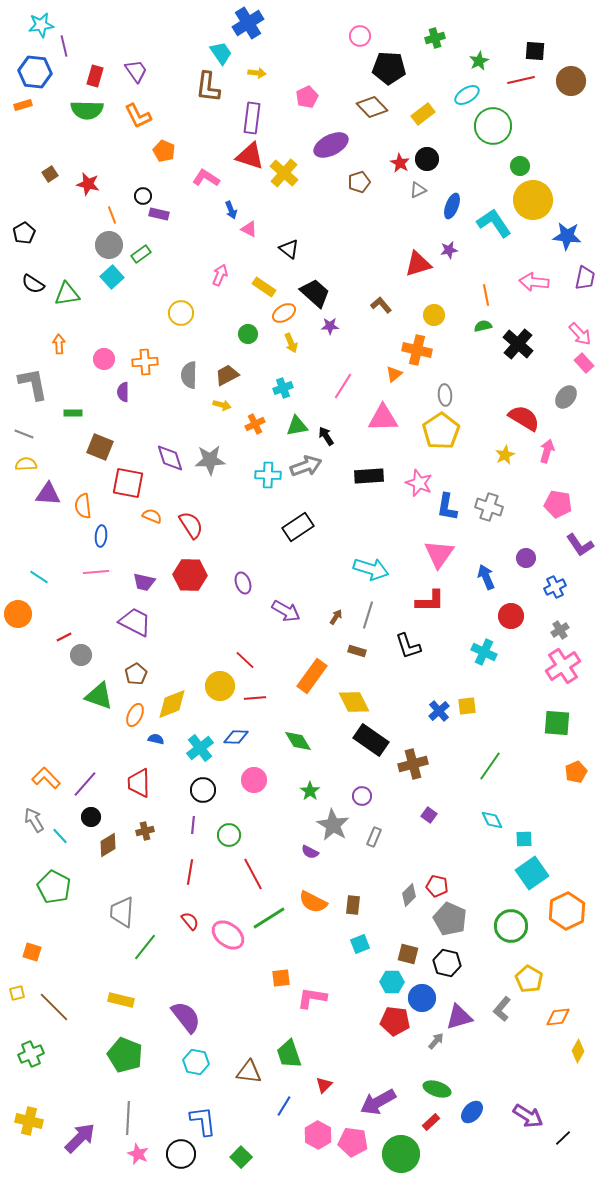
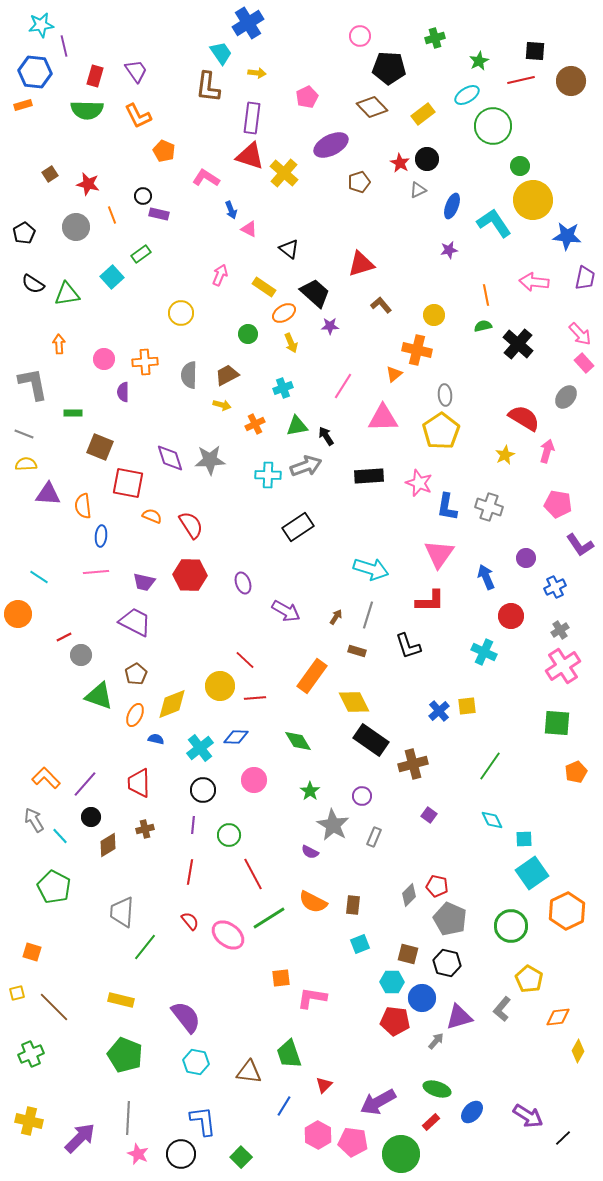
gray circle at (109, 245): moved 33 px left, 18 px up
red triangle at (418, 264): moved 57 px left
brown cross at (145, 831): moved 2 px up
